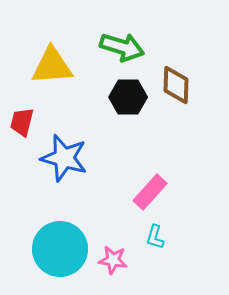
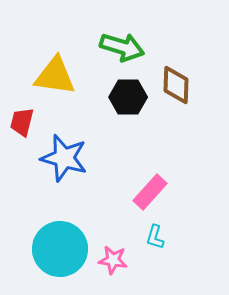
yellow triangle: moved 3 px right, 10 px down; rotated 12 degrees clockwise
